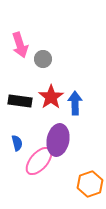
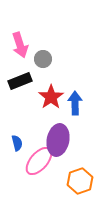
black rectangle: moved 20 px up; rotated 30 degrees counterclockwise
orange hexagon: moved 10 px left, 3 px up
